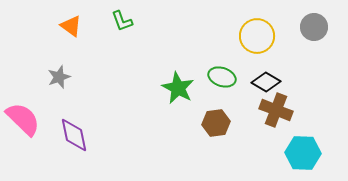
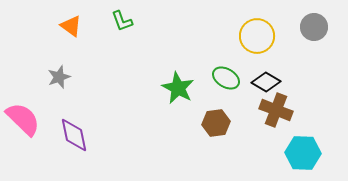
green ellipse: moved 4 px right, 1 px down; rotated 12 degrees clockwise
